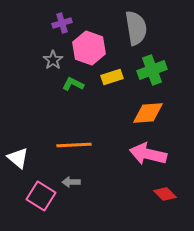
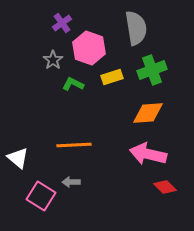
purple cross: rotated 18 degrees counterclockwise
red diamond: moved 7 px up
